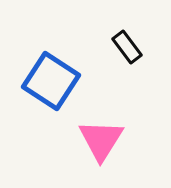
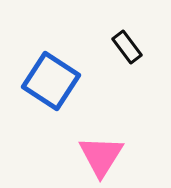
pink triangle: moved 16 px down
